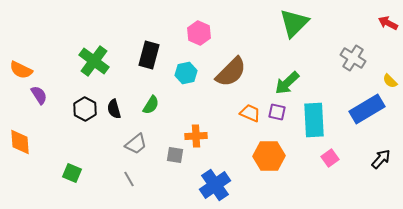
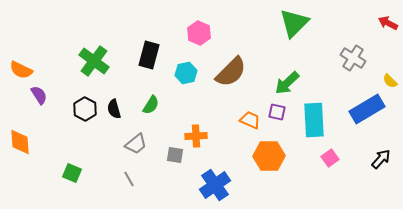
orange trapezoid: moved 7 px down
